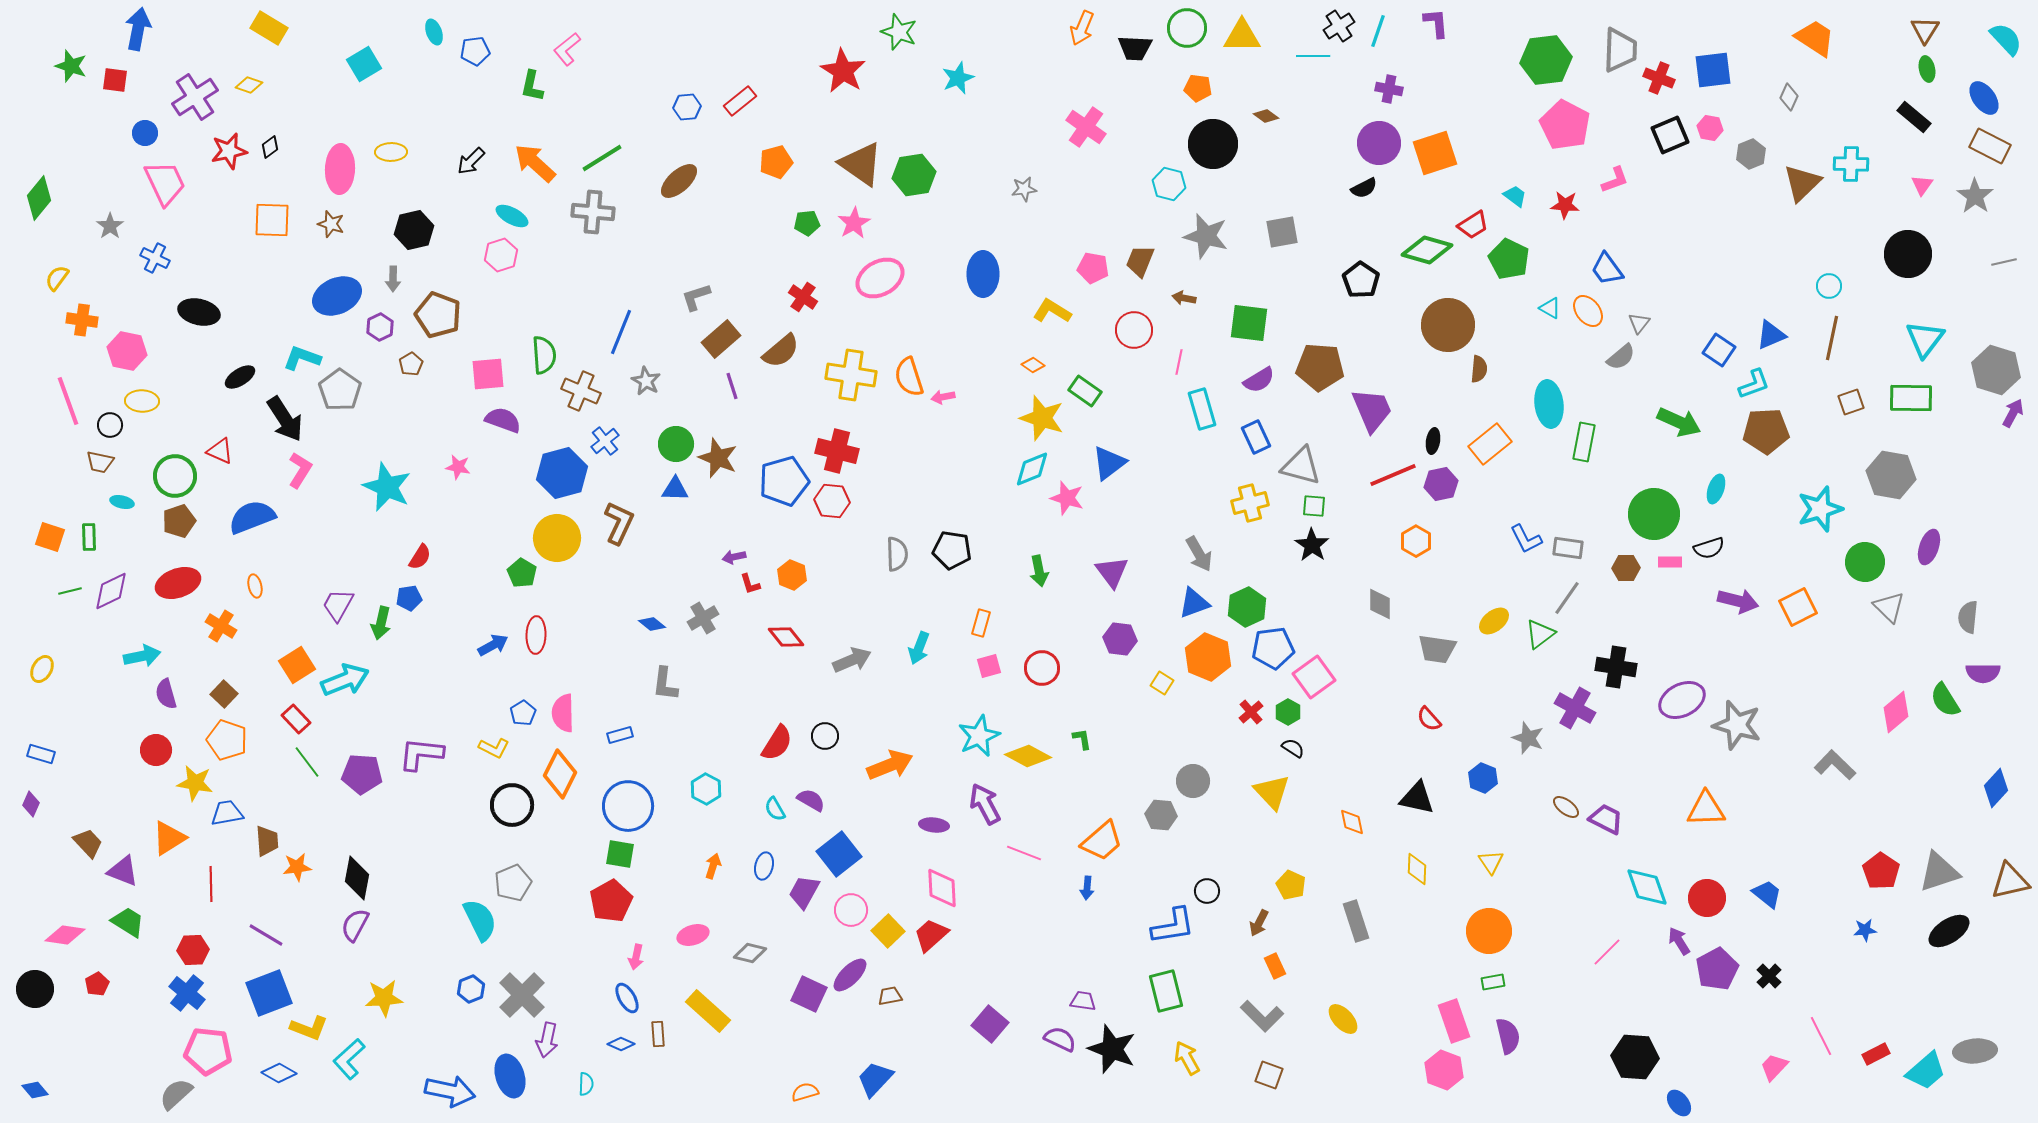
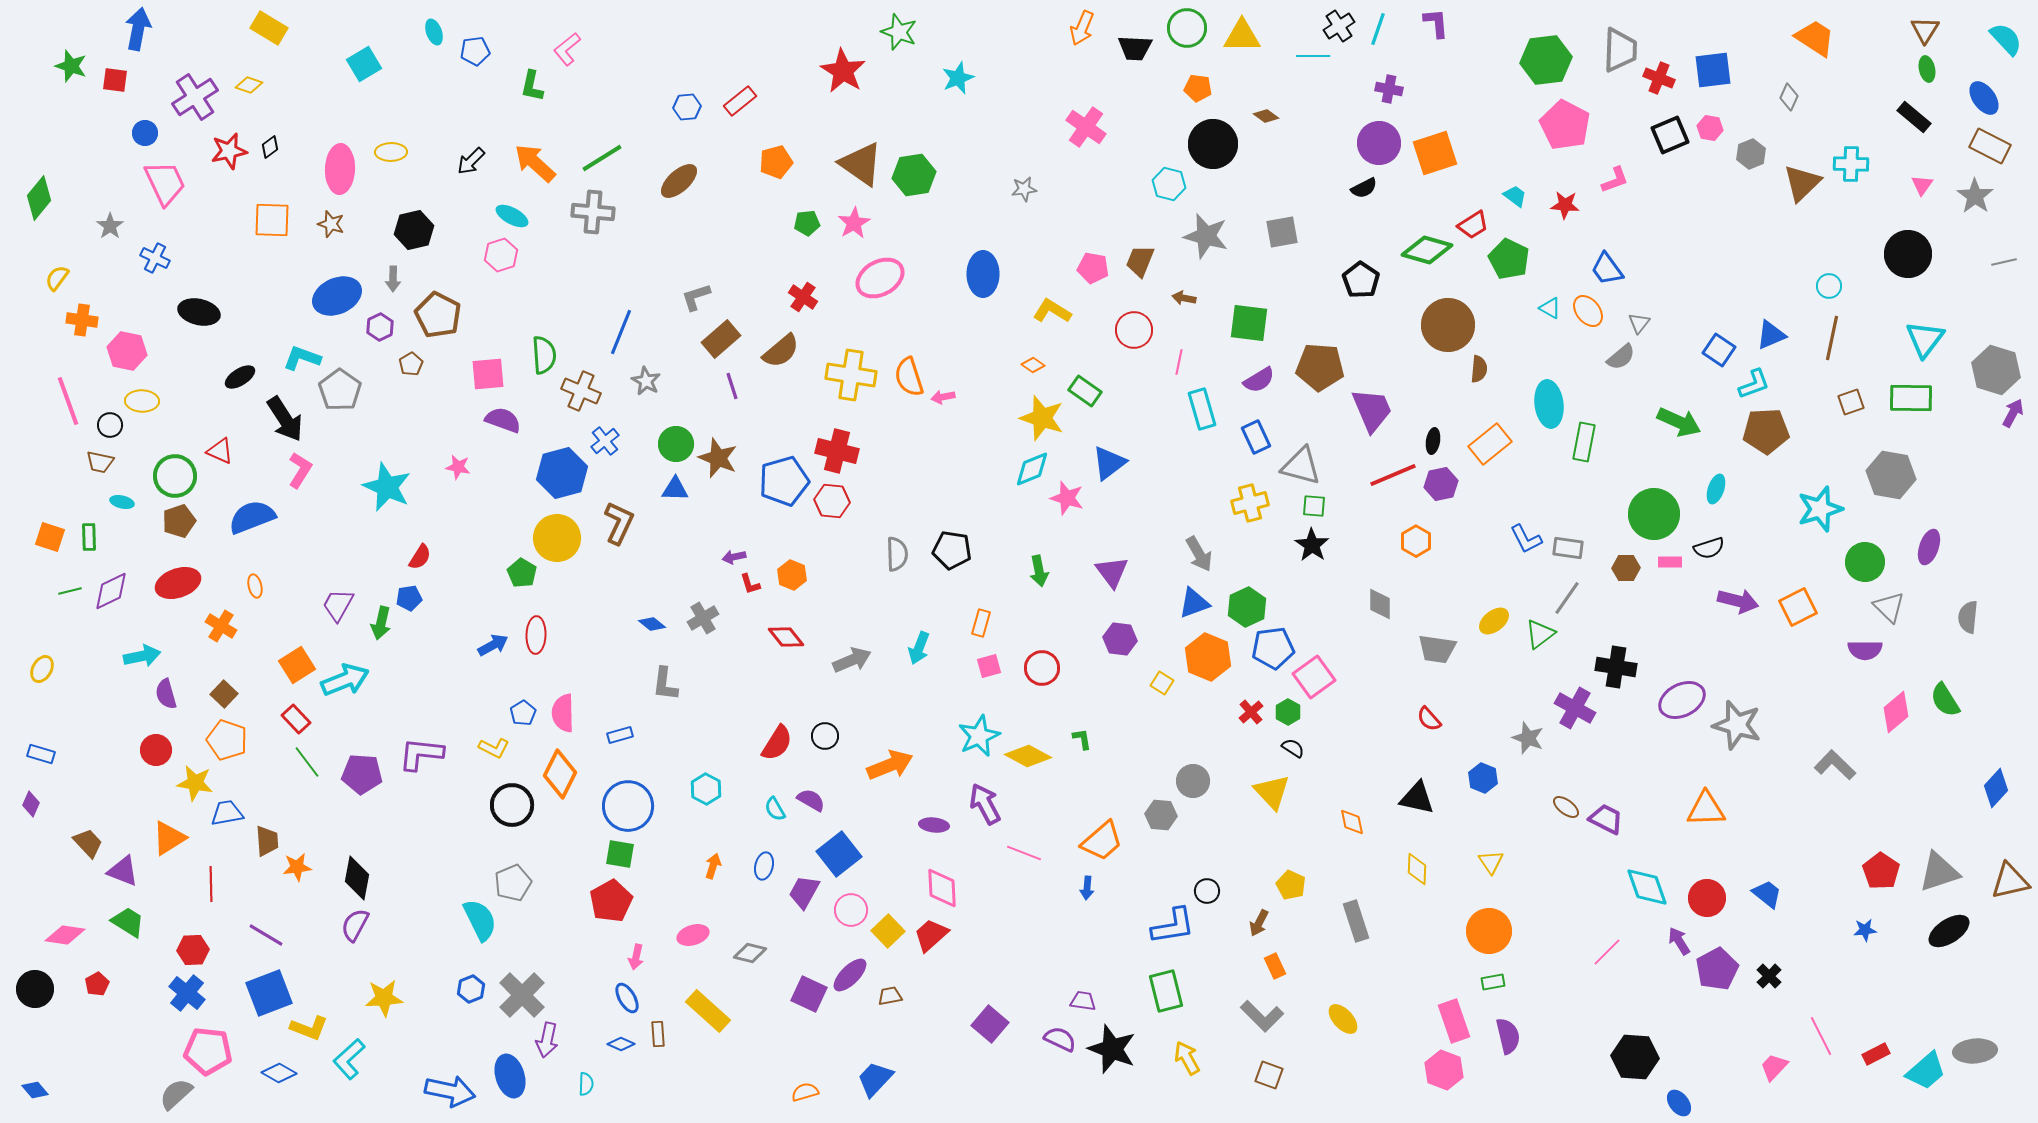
cyan line at (1378, 31): moved 2 px up
brown pentagon at (438, 315): rotated 6 degrees clockwise
purple semicircle at (1983, 673): moved 118 px left, 23 px up
